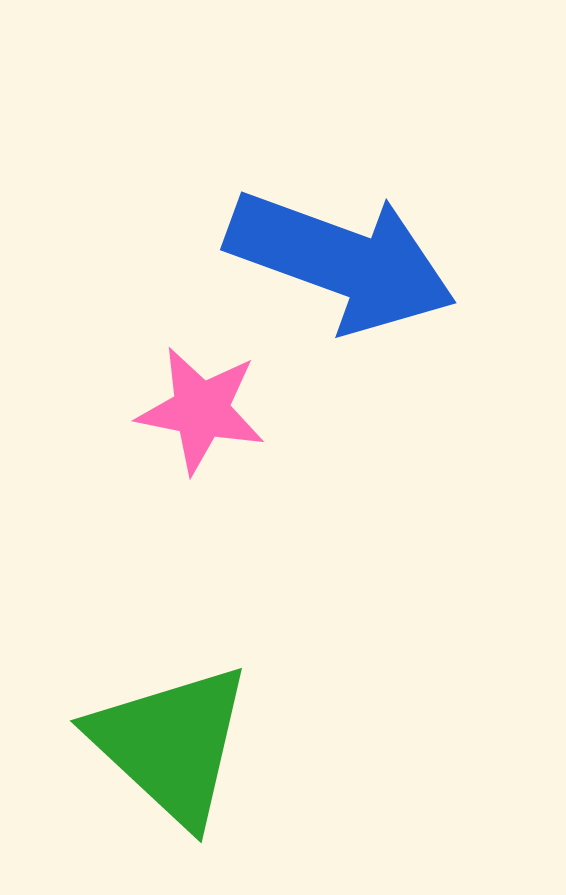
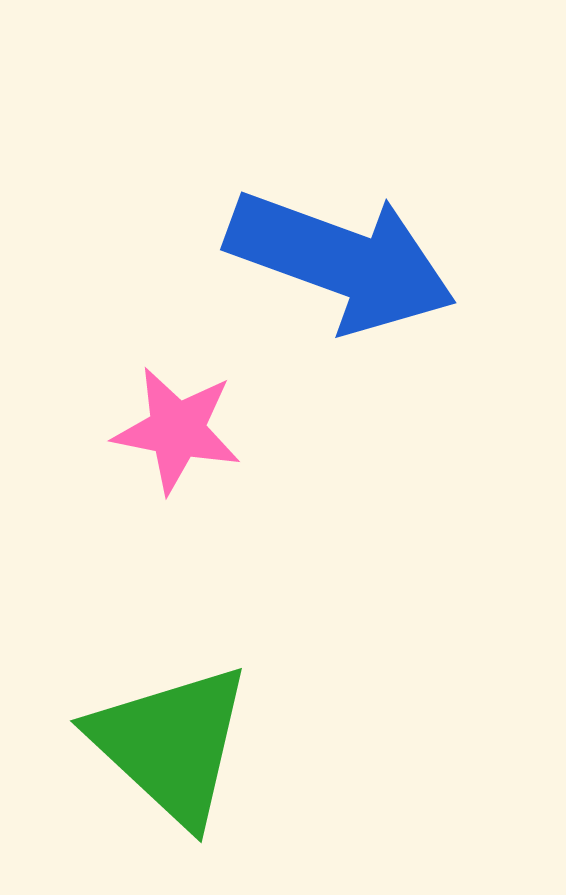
pink star: moved 24 px left, 20 px down
